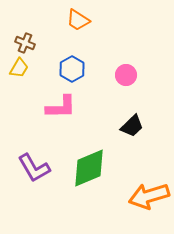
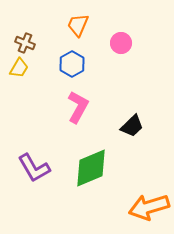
orange trapezoid: moved 5 px down; rotated 80 degrees clockwise
blue hexagon: moved 5 px up
pink circle: moved 5 px left, 32 px up
pink L-shape: moved 17 px right; rotated 60 degrees counterclockwise
green diamond: moved 2 px right
orange arrow: moved 11 px down
